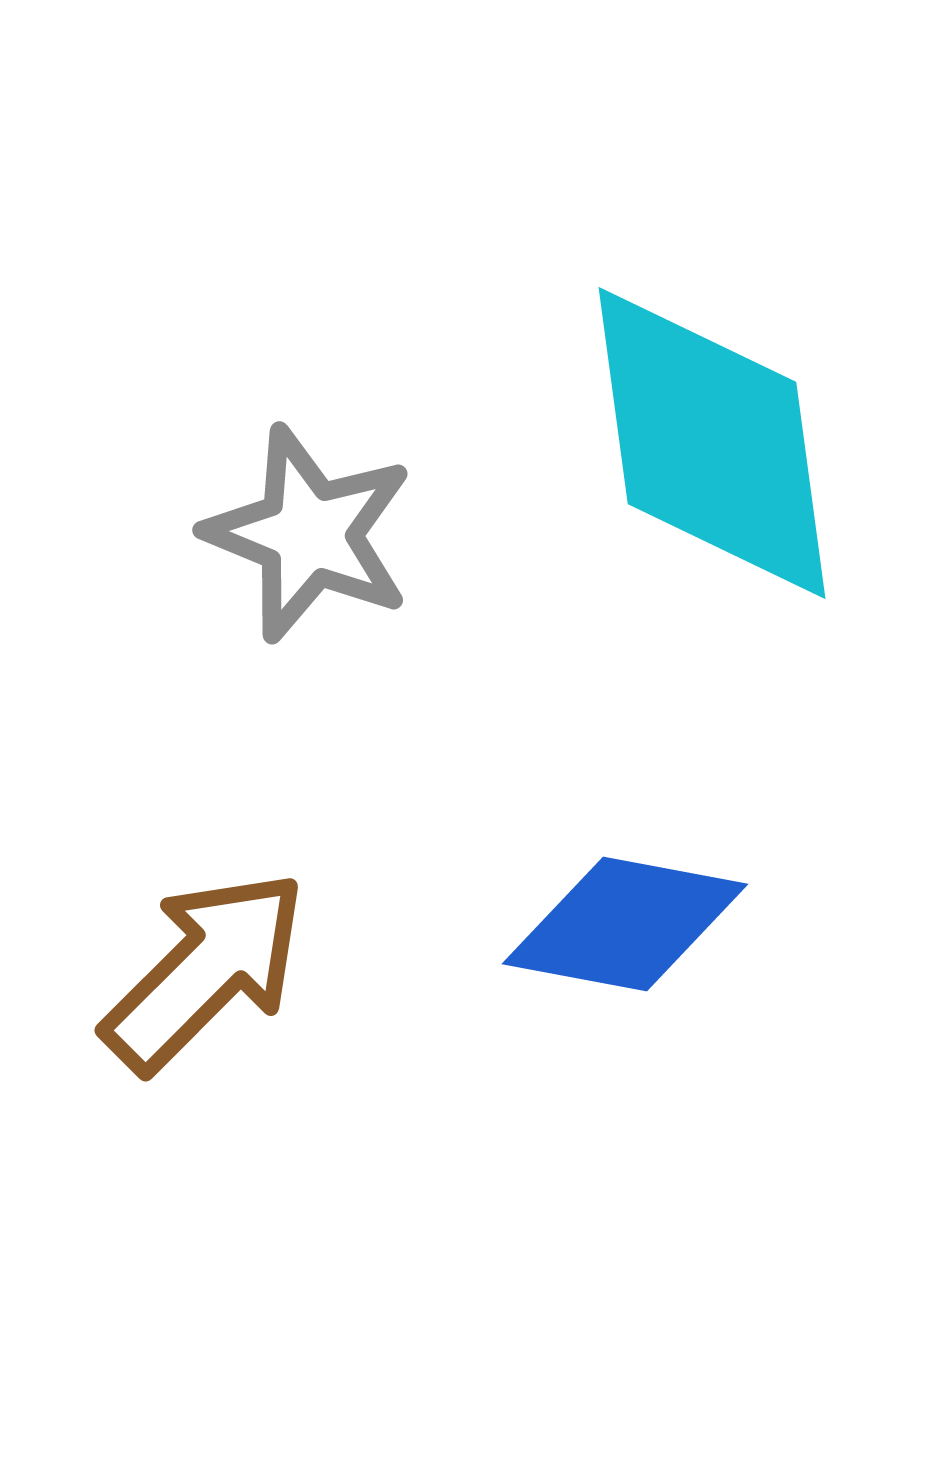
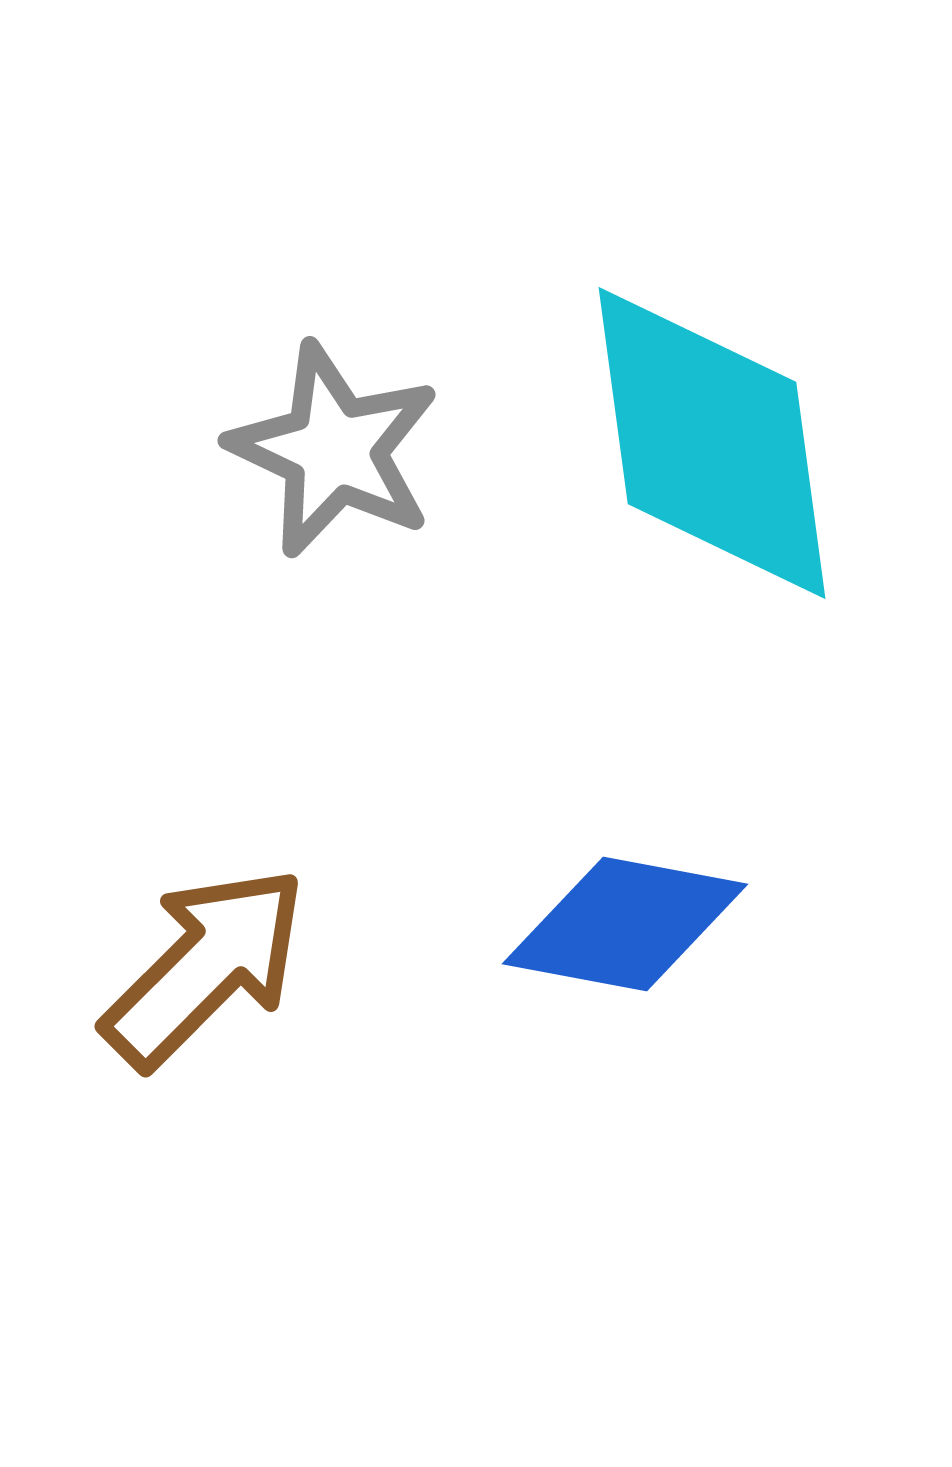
gray star: moved 25 px right, 84 px up; rotated 3 degrees clockwise
brown arrow: moved 4 px up
